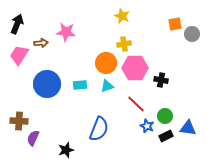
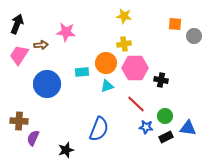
yellow star: moved 2 px right; rotated 14 degrees counterclockwise
orange square: rotated 16 degrees clockwise
gray circle: moved 2 px right, 2 px down
brown arrow: moved 2 px down
cyan rectangle: moved 2 px right, 13 px up
blue star: moved 1 px left, 1 px down; rotated 16 degrees counterclockwise
black rectangle: moved 1 px down
